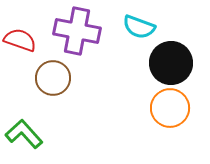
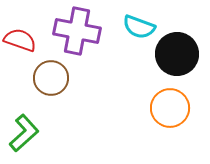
black circle: moved 6 px right, 9 px up
brown circle: moved 2 px left
green L-shape: moved 1 px up; rotated 90 degrees clockwise
